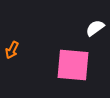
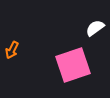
pink square: rotated 24 degrees counterclockwise
